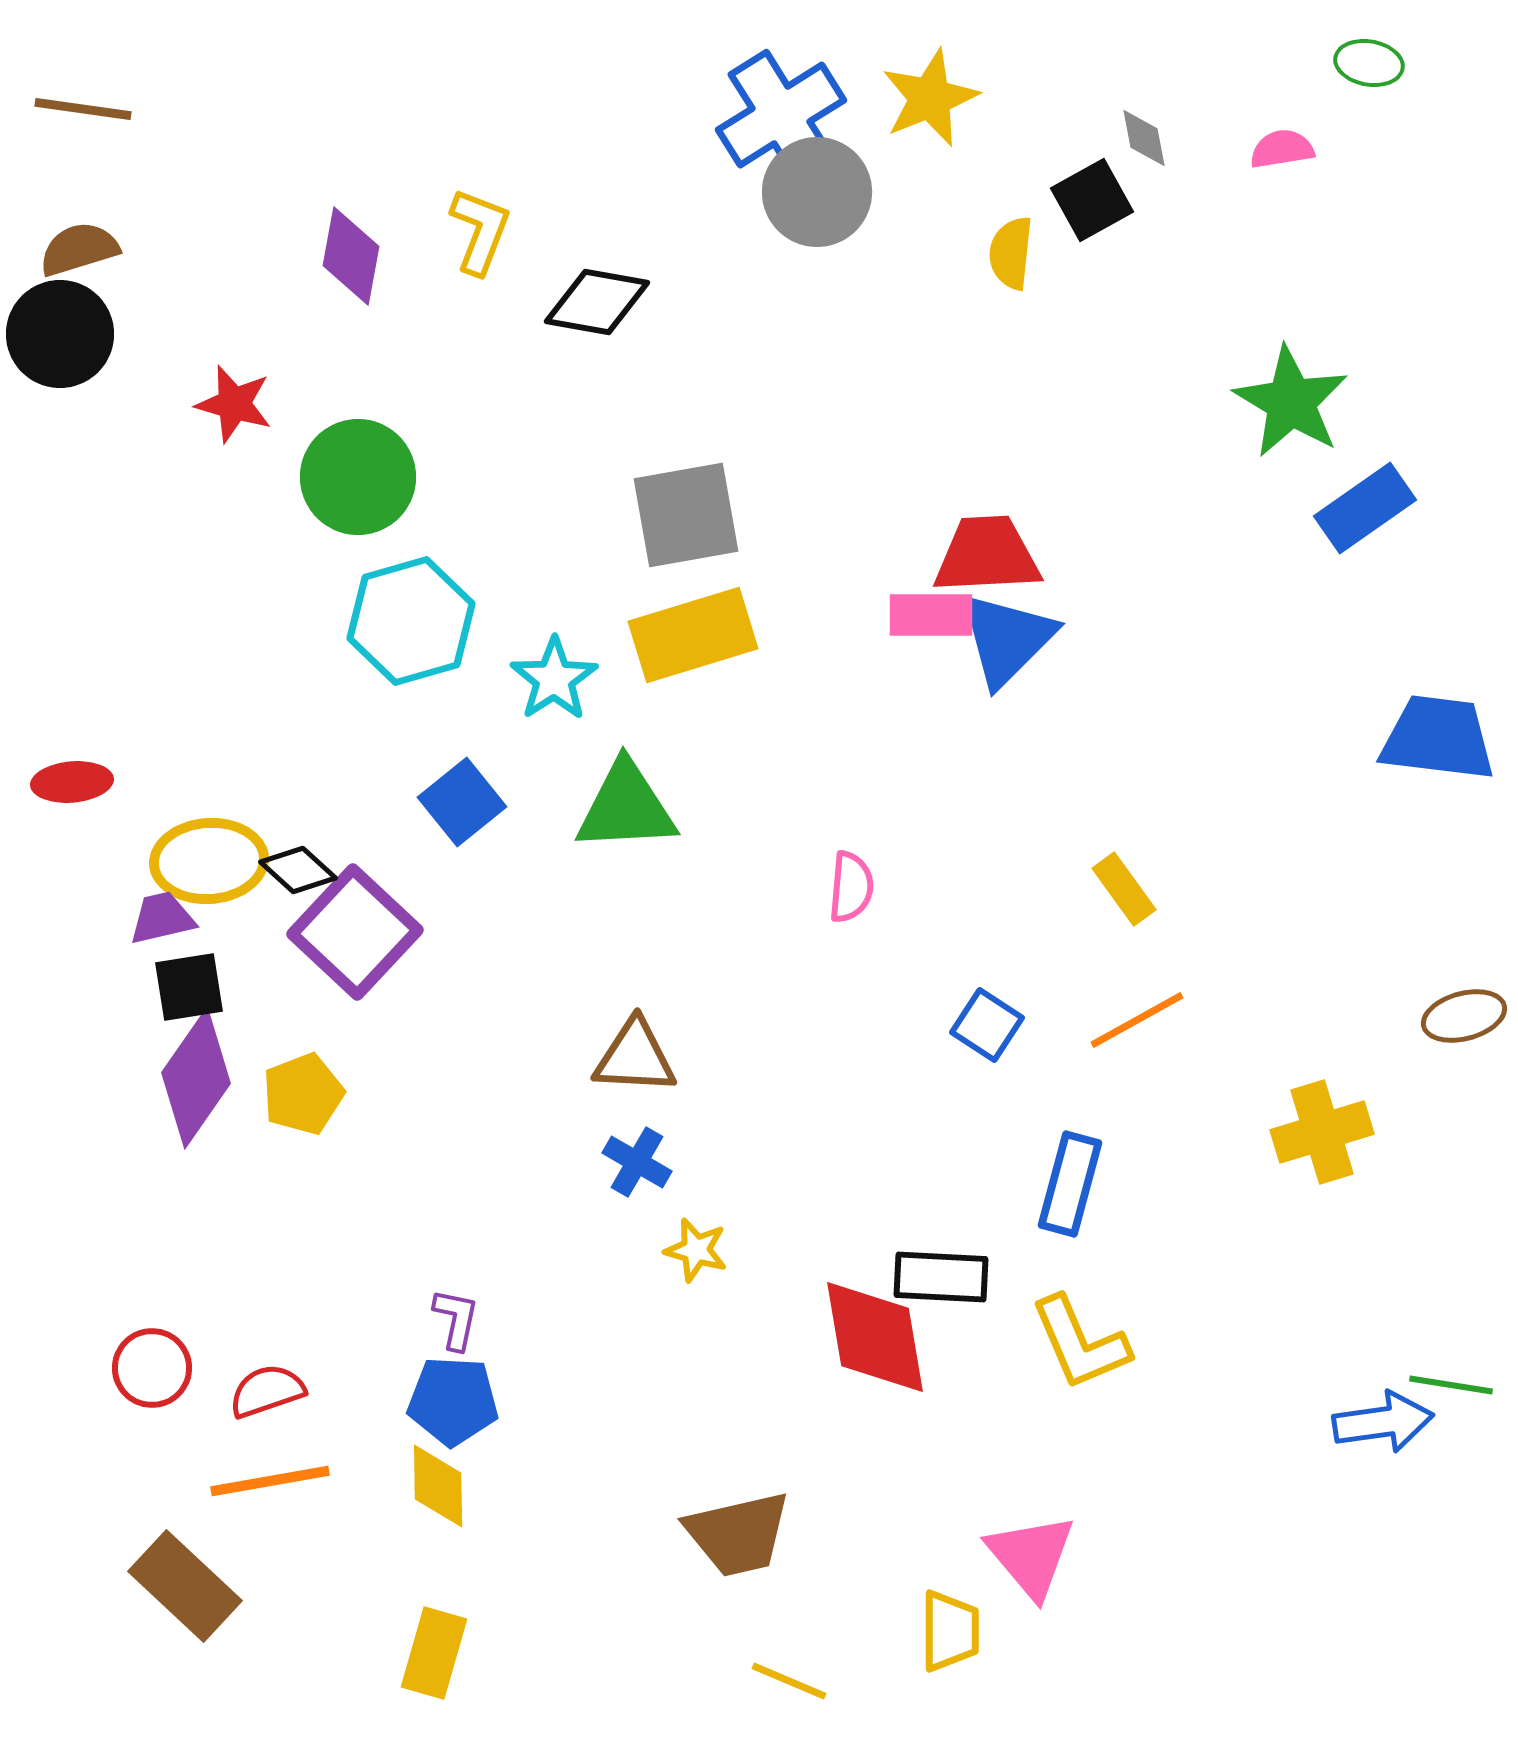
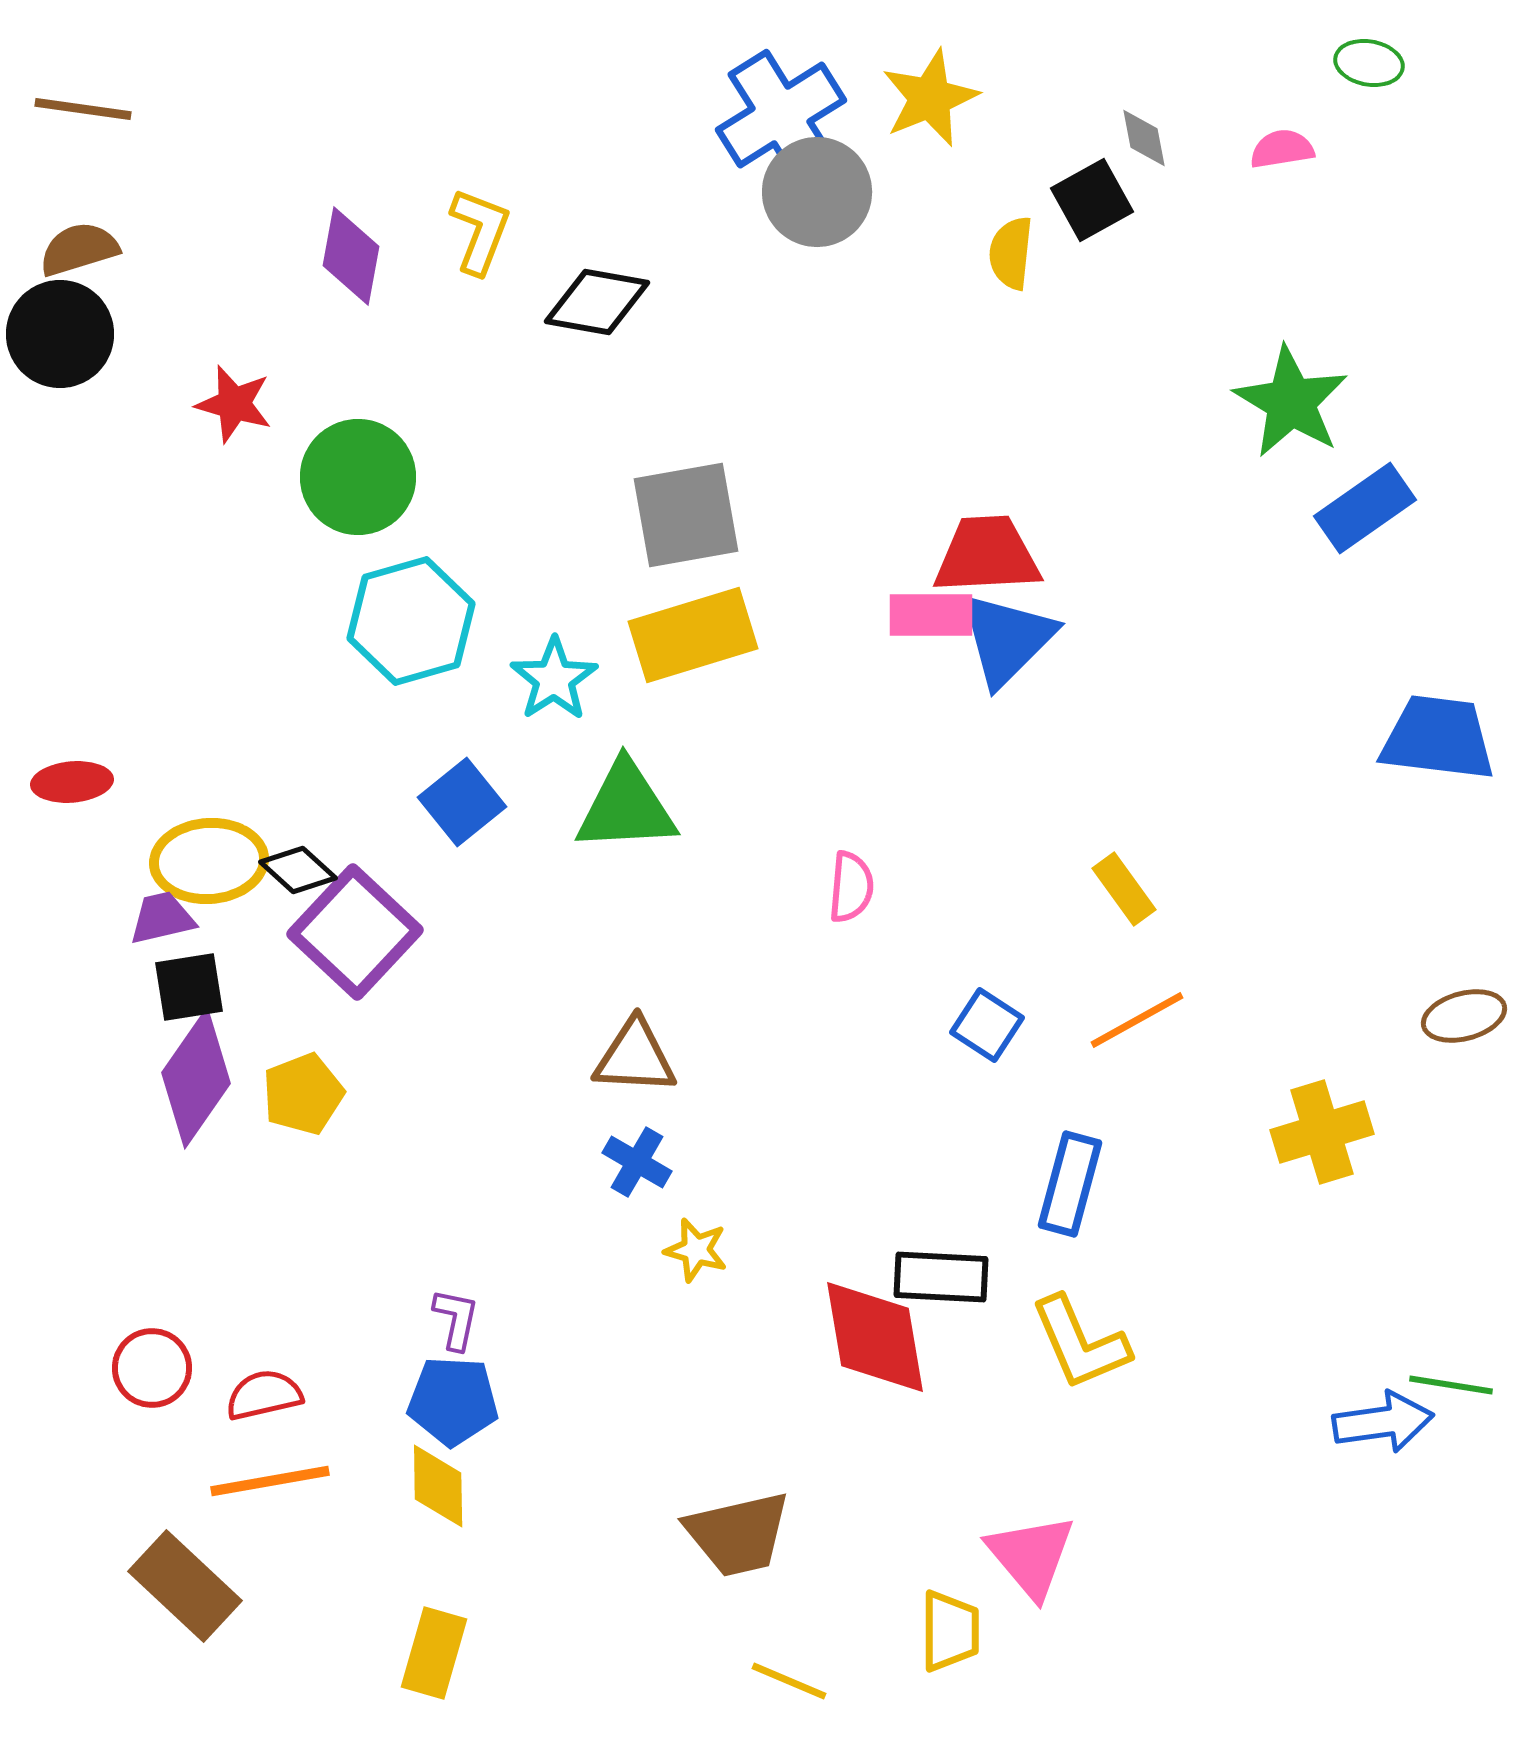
red semicircle at (267, 1391): moved 3 px left, 4 px down; rotated 6 degrees clockwise
